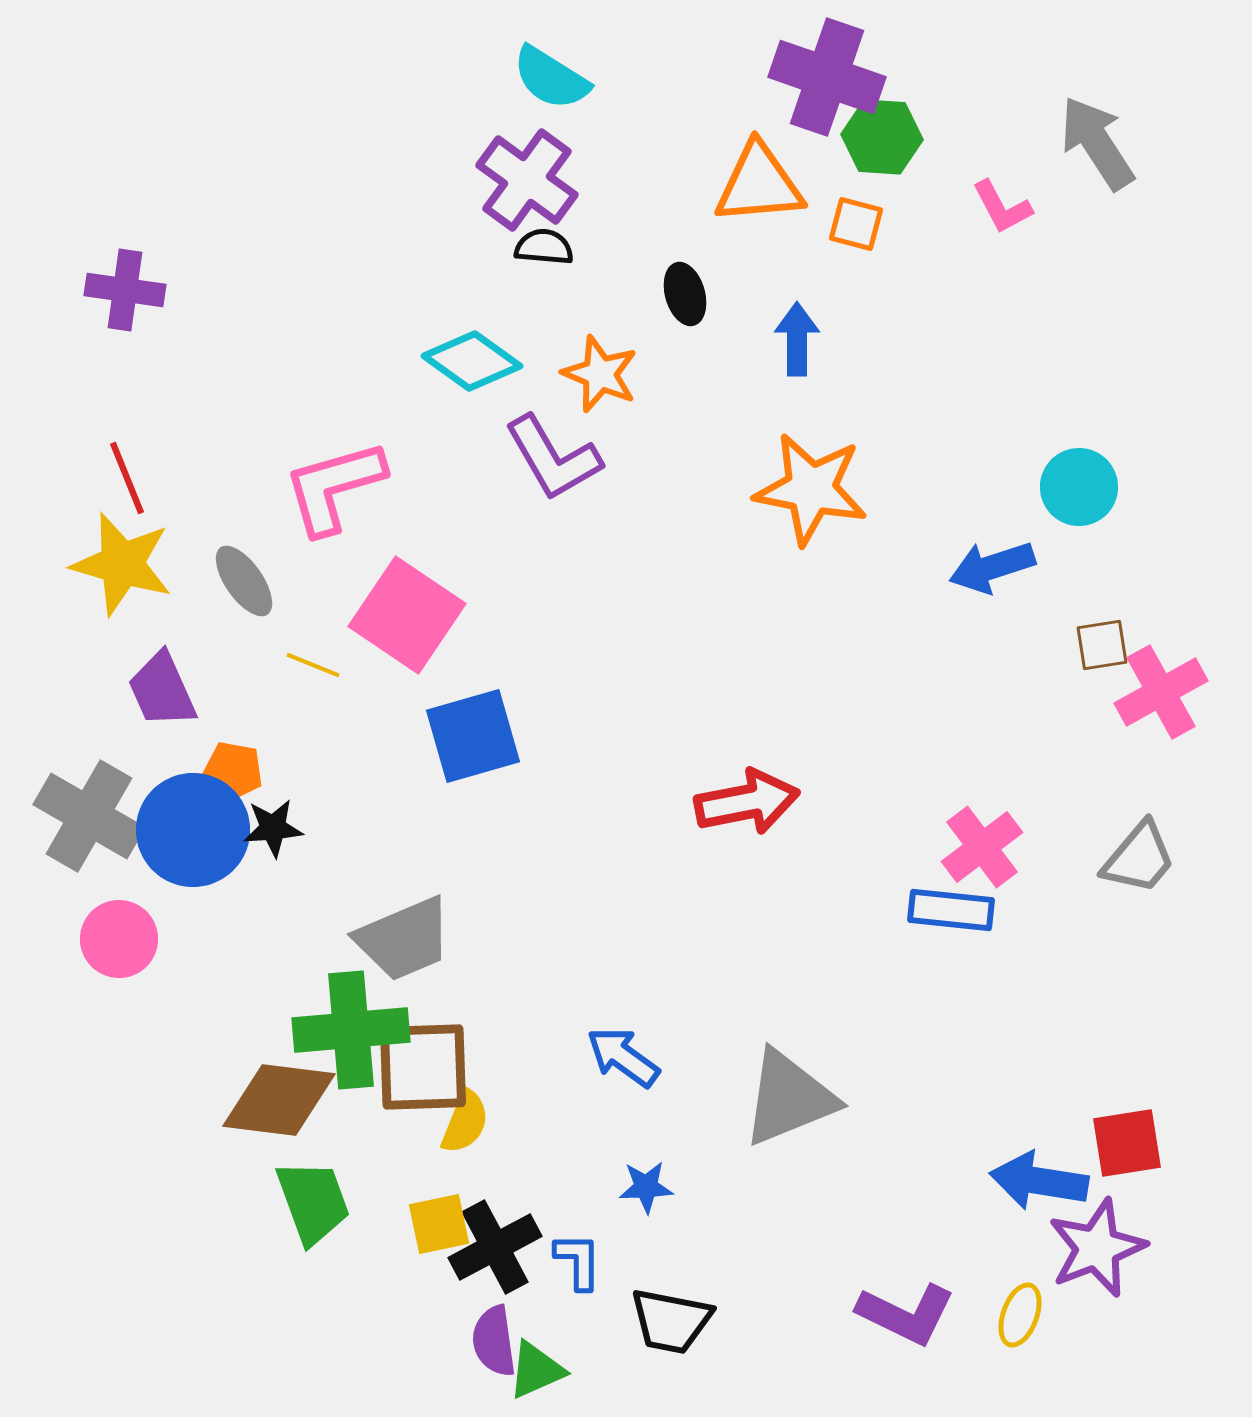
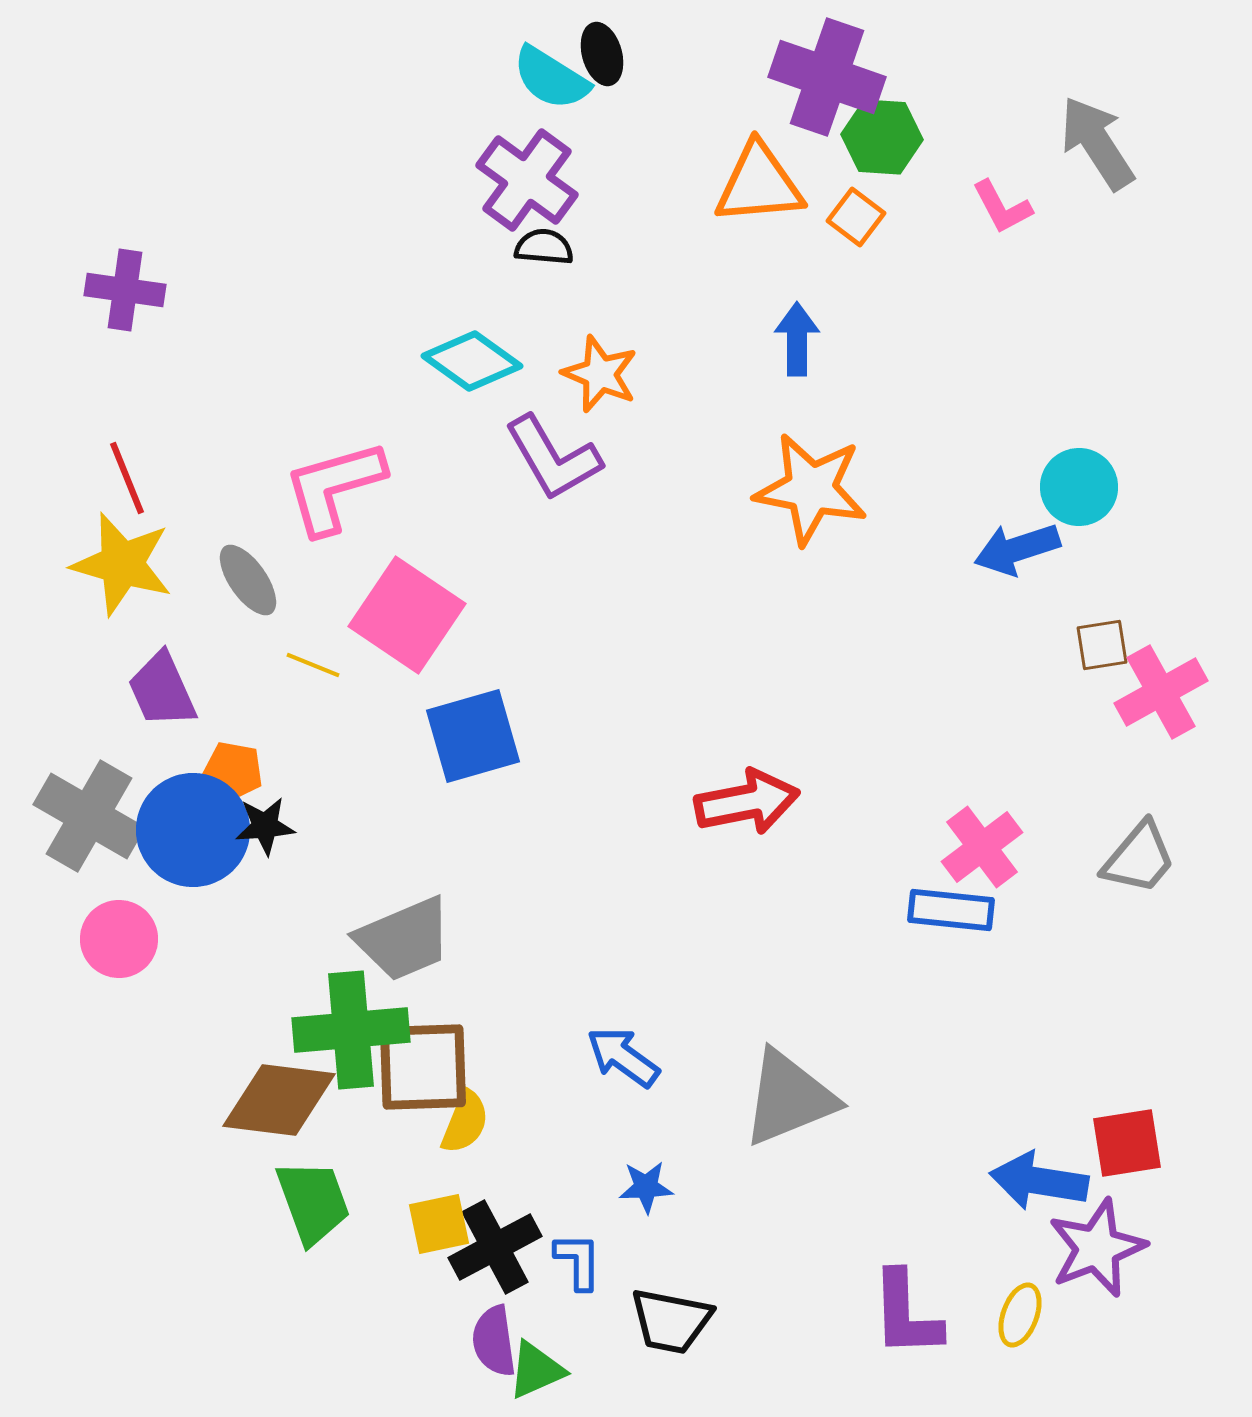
orange square at (856, 224): moved 7 px up; rotated 22 degrees clockwise
black ellipse at (685, 294): moved 83 px left, 240 px up
blue arrow at (992, 567): moved 25 px right, 18 px up
gray ellipse at (244, 581): moved 4 px right, 1 px up
black star at (273, 828): moved 8 px left, 2 px up
purple L-shape at (906, 1314): rotated 62 degrees clockwise
